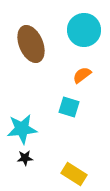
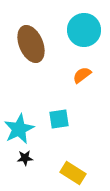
cyan square: moved 10 px left, 12 px down; rotated 25 degrees counterclockwise
cyan star: moved 3 px left; rotated 20 degrees counterclockwise
yellow rectangle: moved 1 px left, 1 px up
